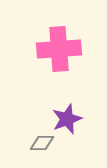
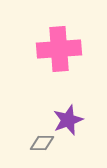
purple star: moved 1 px right, 1 px down
